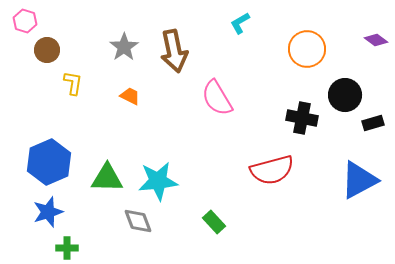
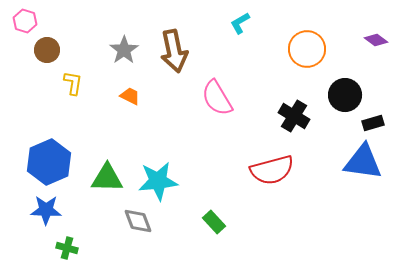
gray star: moved 3 px down
black cross: moved 8 px left, 2 px up; rotated 20 degrees clockwise
blue triangle: moved 4 px right, 18 px up; rotated 36 degrees clockwise
blue star: moved 2 px left, 2 px up; rotated 20 degrees clockwise
green cross: rotated 15 degrees clockwise
